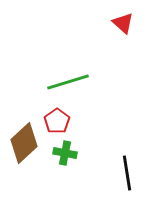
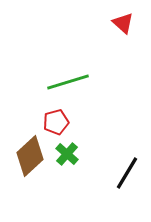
red pentagon: moved 1 px left, 1 px down; rotated 20 degrees clockwise
brown diamond: moved 6 px right, 13 px down
green cross: moved 2 px right, 1 px down; rotated 30 degrees clockwise
black line: rotated 40 degrees clockwise
